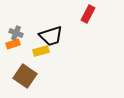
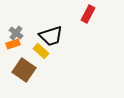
gray cross: rotated 16 degrees clockwise
yellow rectangle: rotated 56 degrees clockwise
brown square: moved 1 px left, 6 px up
